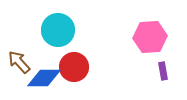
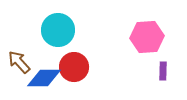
pink hexagon: moved 3 px left
purple rectangle: rotated 12 degrees clockwise
